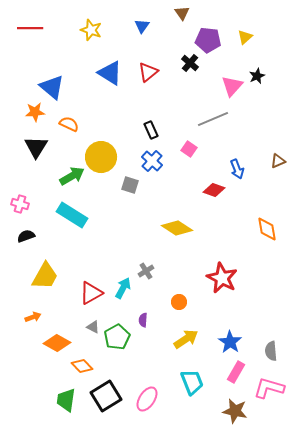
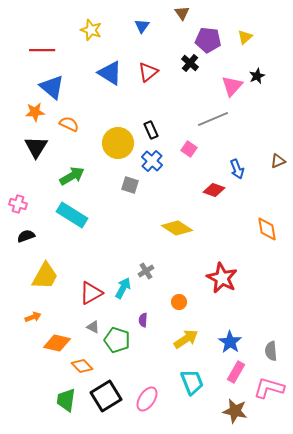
red line at (30, 28): moved 12 px right, 22 px down
yellow circle at (101, 157): moved 17 px right, 14 px up
pink cross at (20, 204): moved 2 px left
green pentagon at (117, 337): moved 3 px down; rotated 25 degrees counterclockwise
orange diamond at (57, 343): rotated 16 degrees counterclockwise
